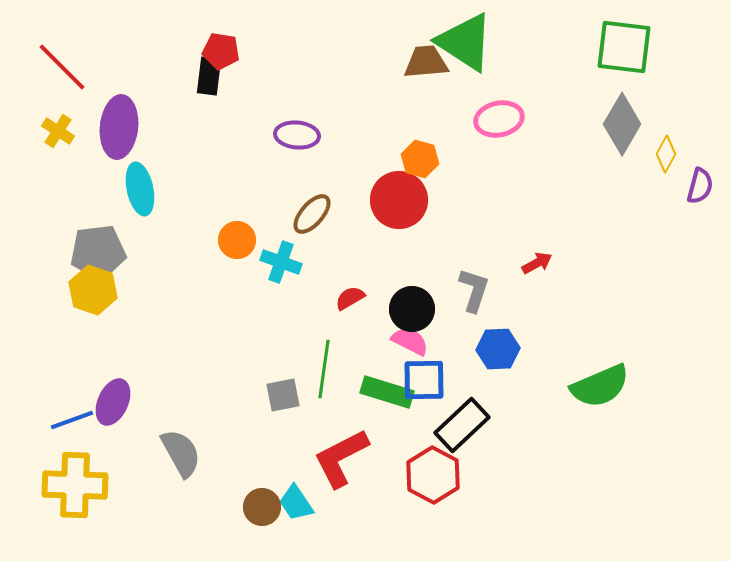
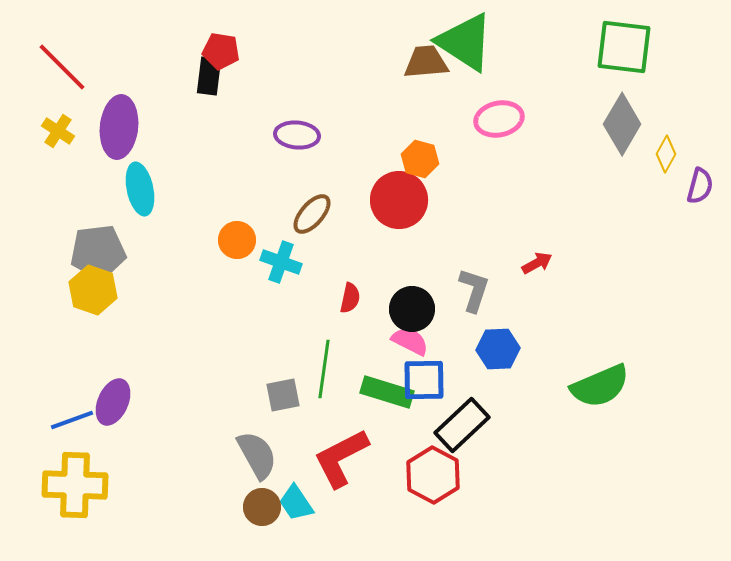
red semicircle at (350, 298): rotated 132 degrees clockwise
gray semicircle at (181, 453): moved 76 px right, 2 px down
